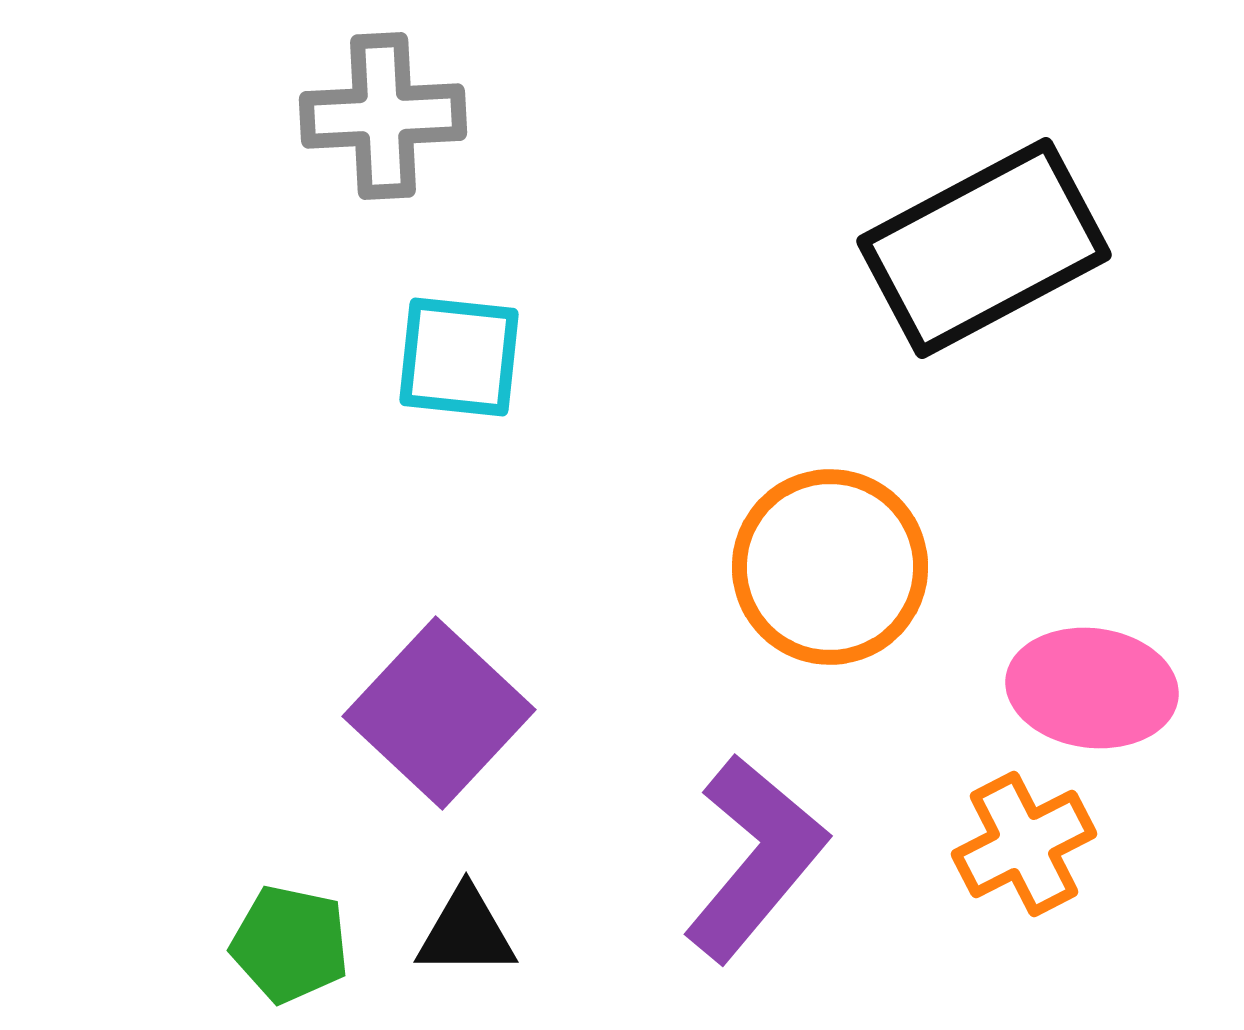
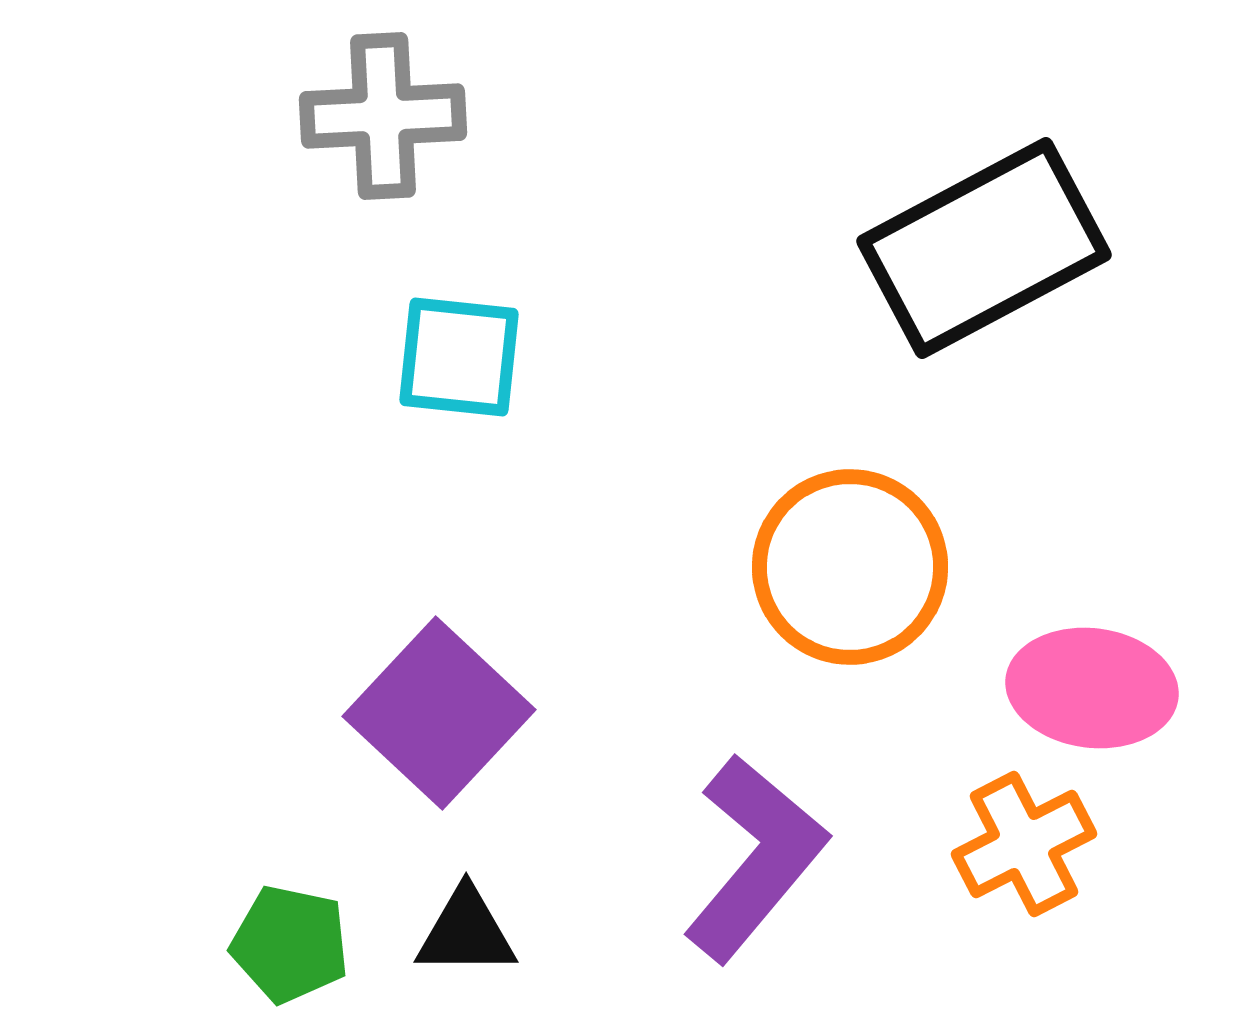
orange circle: moved 20 px right
